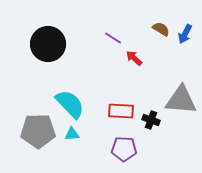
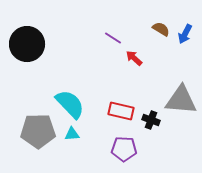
black circle: moved 21 px left
red rectangle: rotated 10 degrees clockwise
